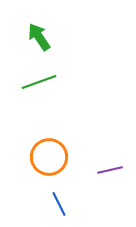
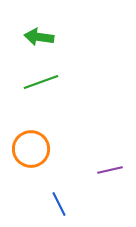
green arrow: rotated 48 degrees counterclockwise
green line: moved 2 px right
orange circle: moved 18 px left, 8 px up
